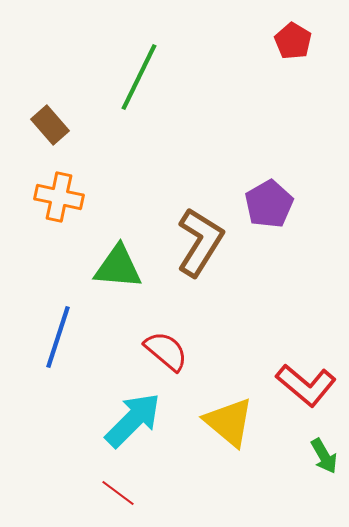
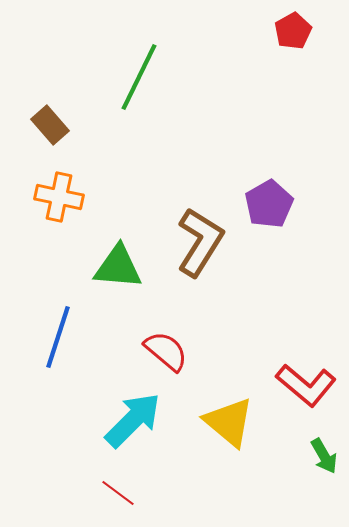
red pentagon: moved 10 px up; rotated 12 degrees clockwise
